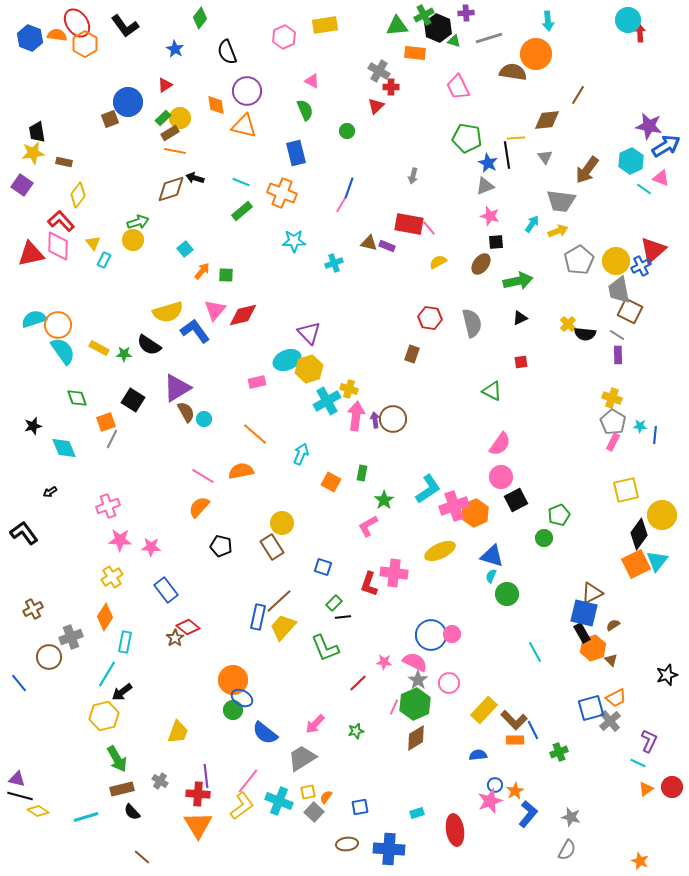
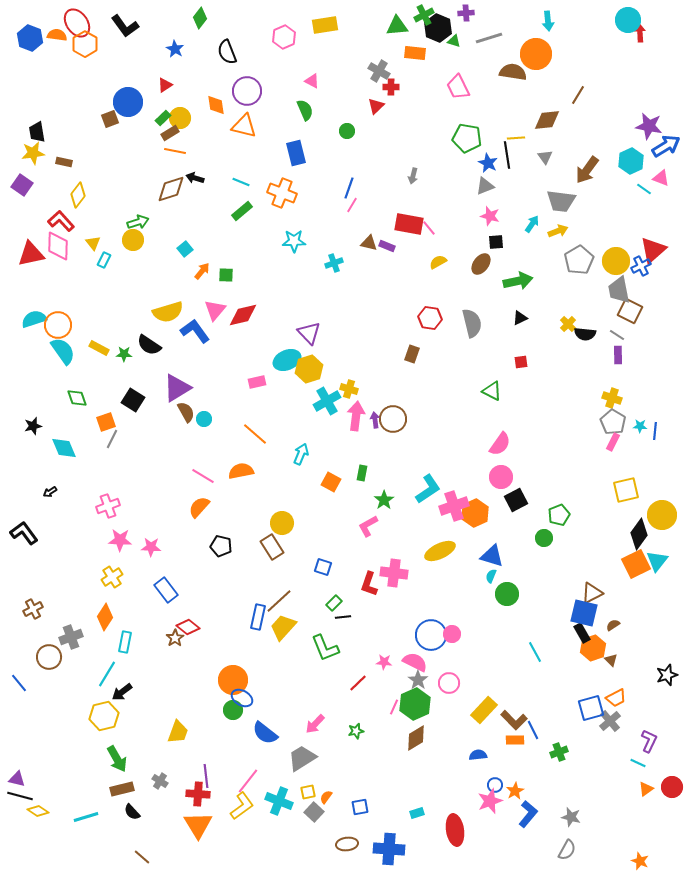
pink line at (341, 205): moved 11 px right
blue line at (655, 435): moved 4 px up
